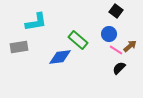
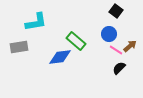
green rectangle: moved 2 px left, 1 px down
